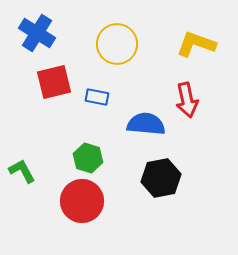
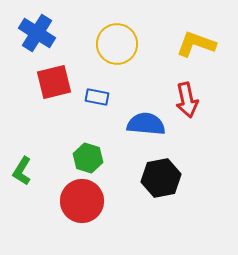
green L-shape: rotated 120 degrees counterclockwise
